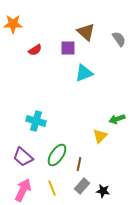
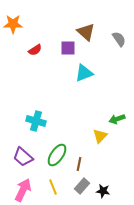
yellow line: moved 1 px right, 1 px up
